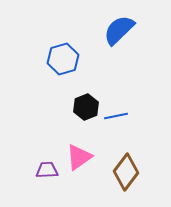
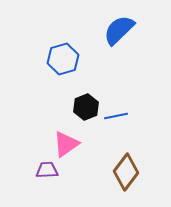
pink triangle: moved 13 px left, 13 px up
